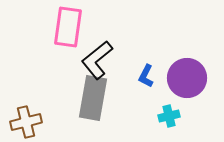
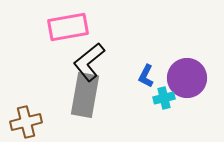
pink rectangle: rotated 72 degrees clockwise
black L-shape: moved 8 px left, 2 px down
gray rectangle: moved 8 px left, 3 px up
cyan cross: moved 5 px left, 18 px up
